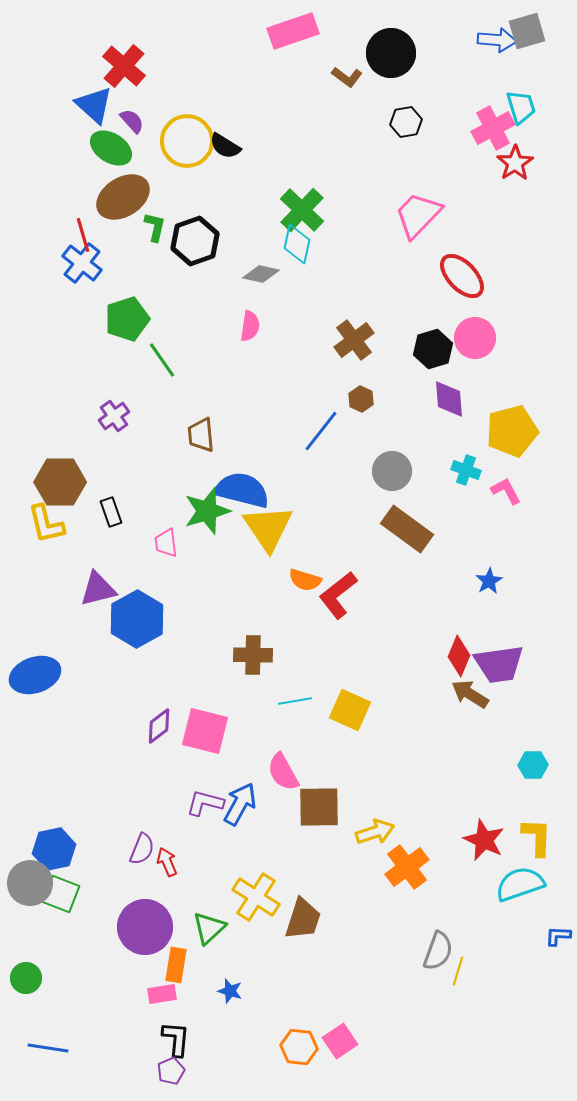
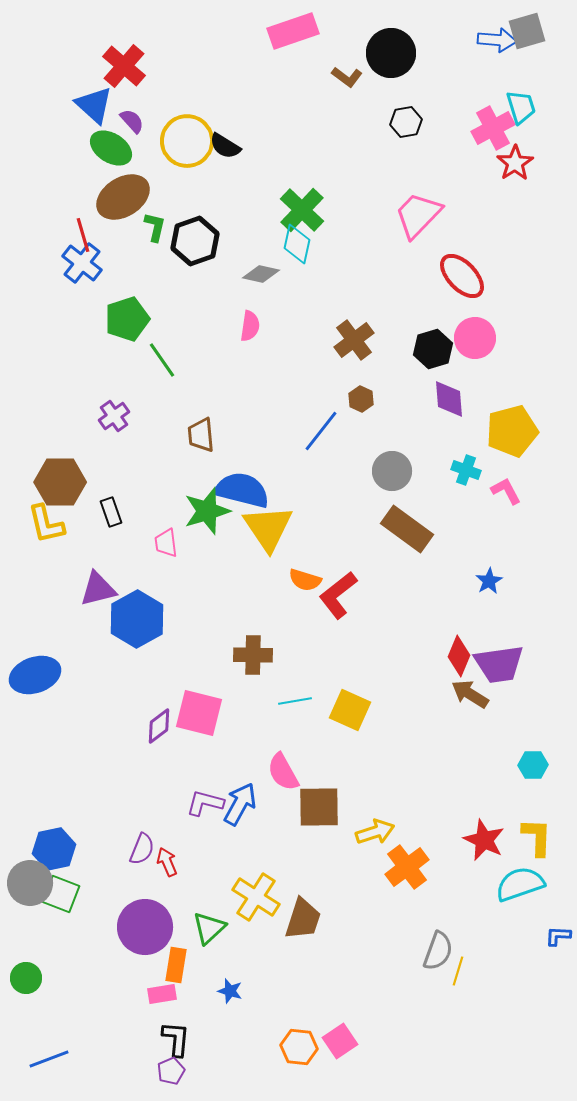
pink square at (205, 731): moved 6 px left, 18 px up
blue line at (48, 1048): moved 1 px right, 11 px down; rotated 30 degrees counterclockwise
